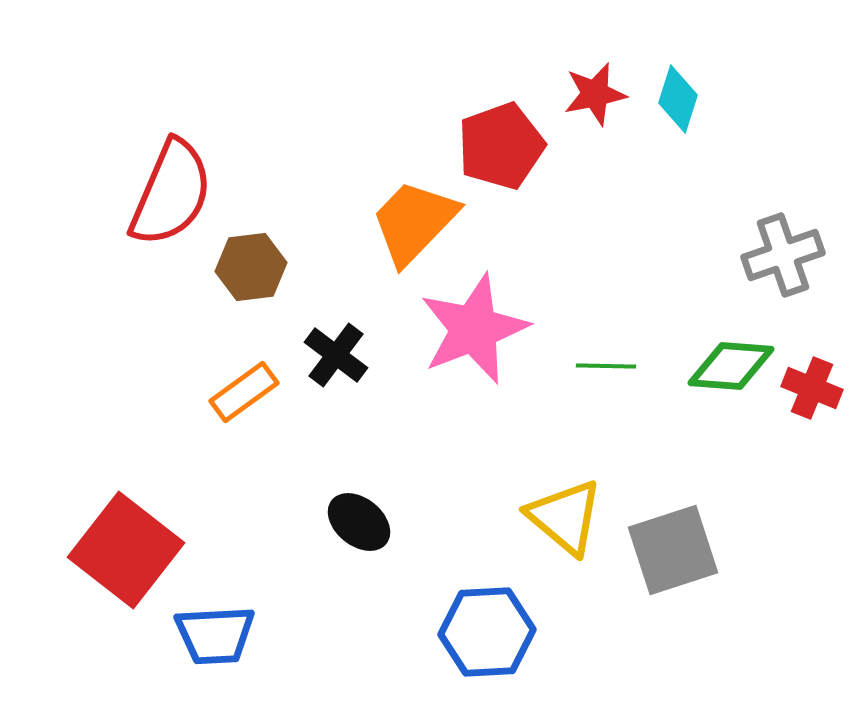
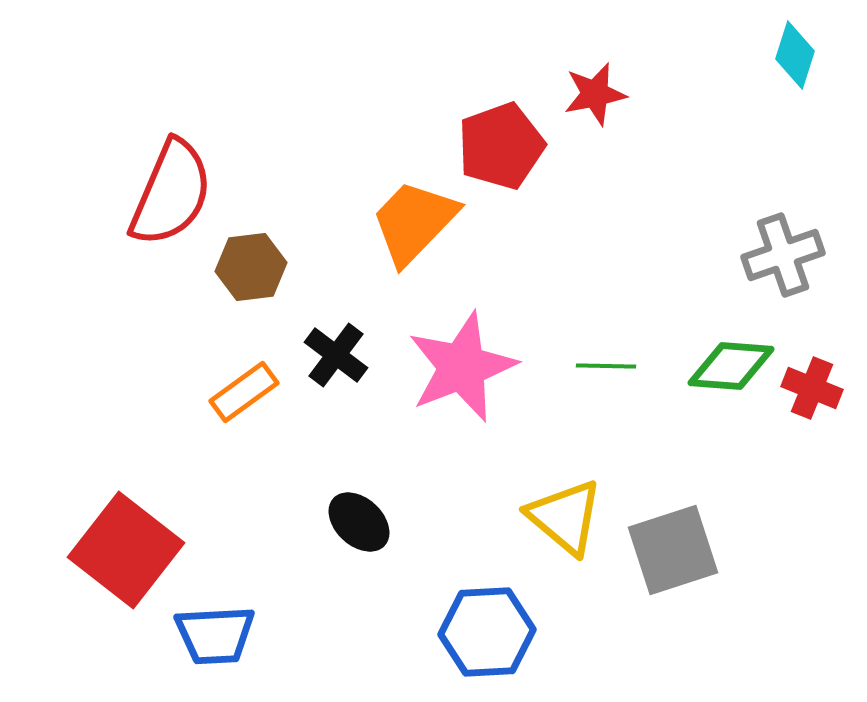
cyan diamond: moved 117 px right, 44 px up
pink star: moved 12 px left, 38 px down
black ellipse: rotated 4 degrees clockwise
